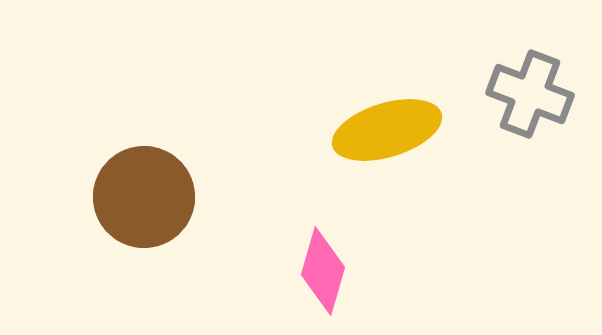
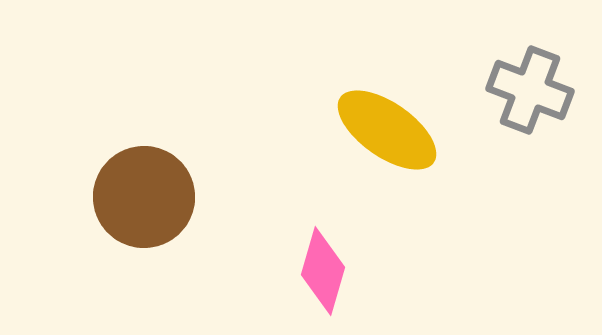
gray cross: moved 4 px up
yellow ellipse: rotated 52 degrees clockwise
